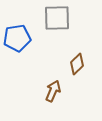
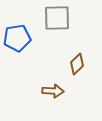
brown arrow: rotated 70 degrees clockwise
